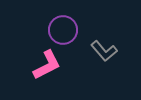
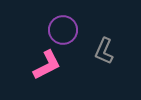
gray L-shape: rotated 64 degrees clockwise
